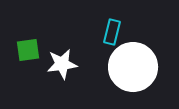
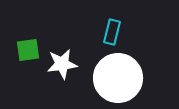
white circle: moved 15 px left, 11 px down
